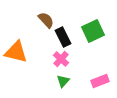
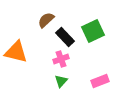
brown semicircle: rotated 90 degrees counterclockwise
black rectangle: moved 2 px right; rotated 18 degrees counterclockwise
pink cross: rotated 28 degrees clockwise
green triangle: moved 2 px left
